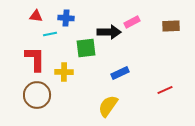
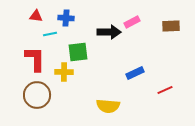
green square: moved 8 px left, 4 px down
blue rectangle: moved 15 px right
yellow semicircle: rotated 120 degrees counterclockwise
